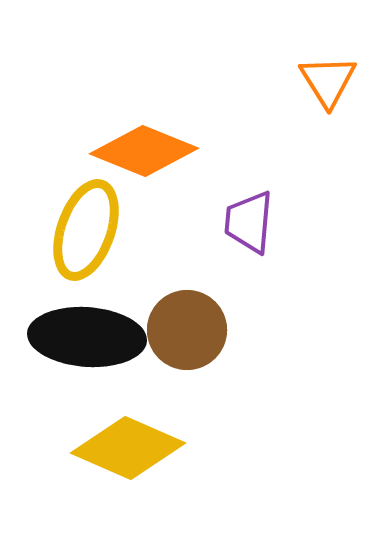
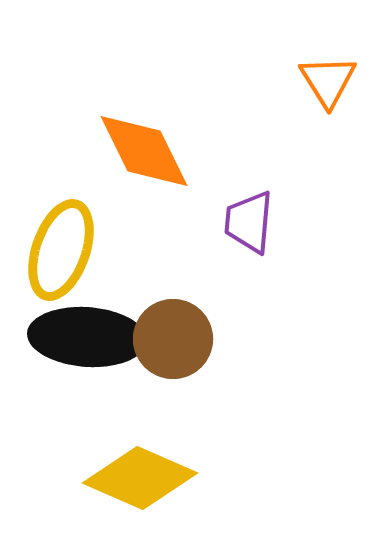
orange diamond: rotated 42 degrees clockwise
yellow ellipse: moved 25 px left, 20 px down
brown circle: moved 14 px left, 9 px down
yellow diamond: moved 12 px right, 30 px down
